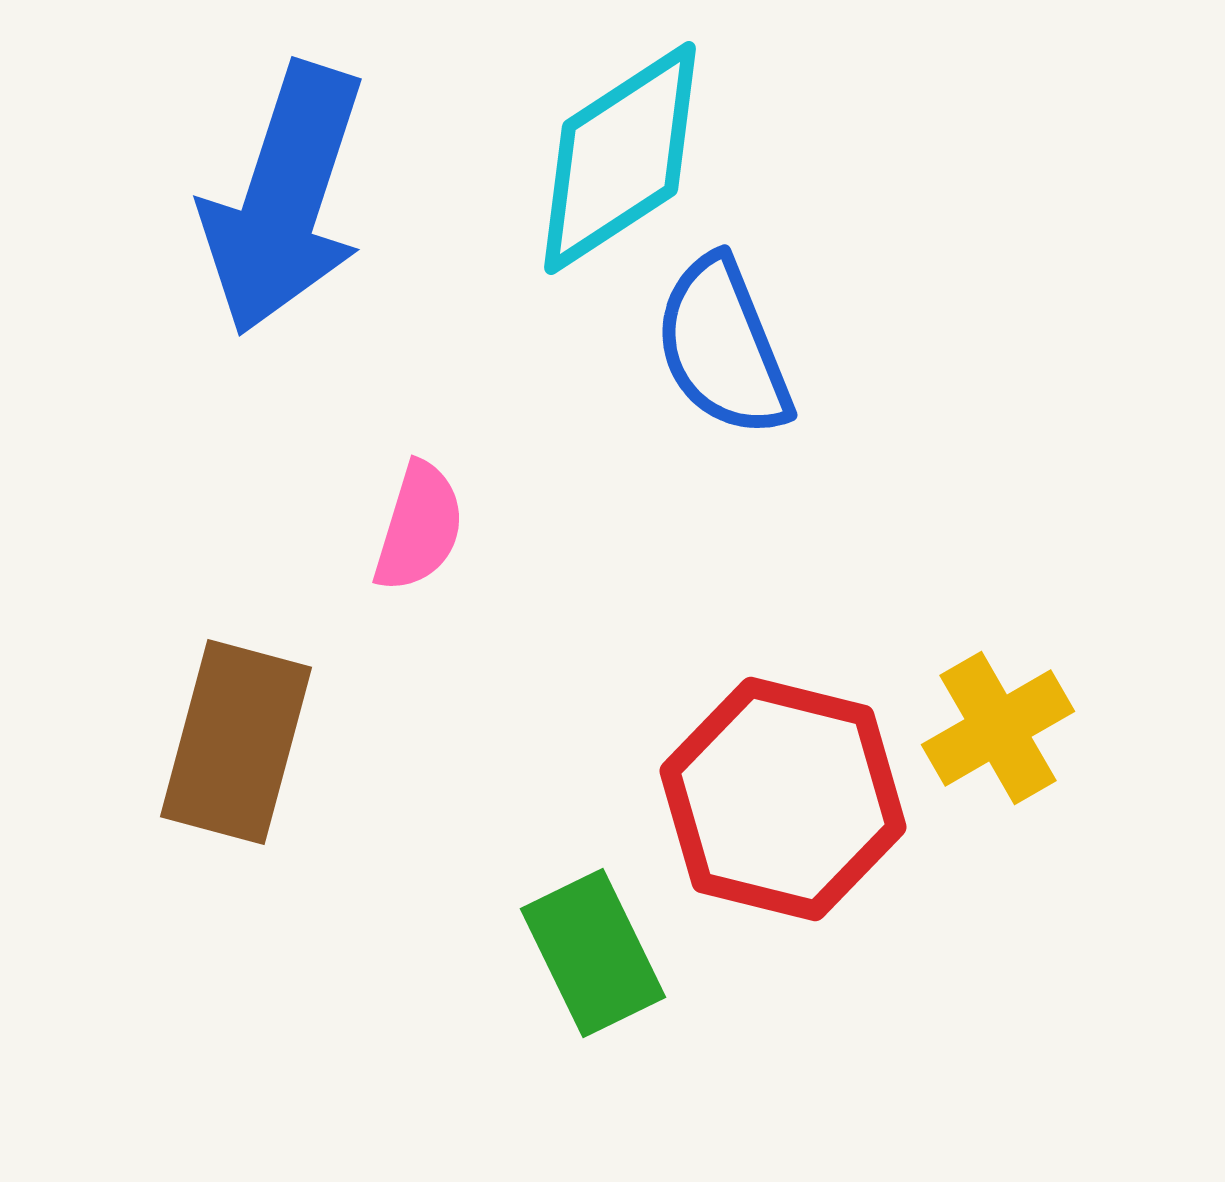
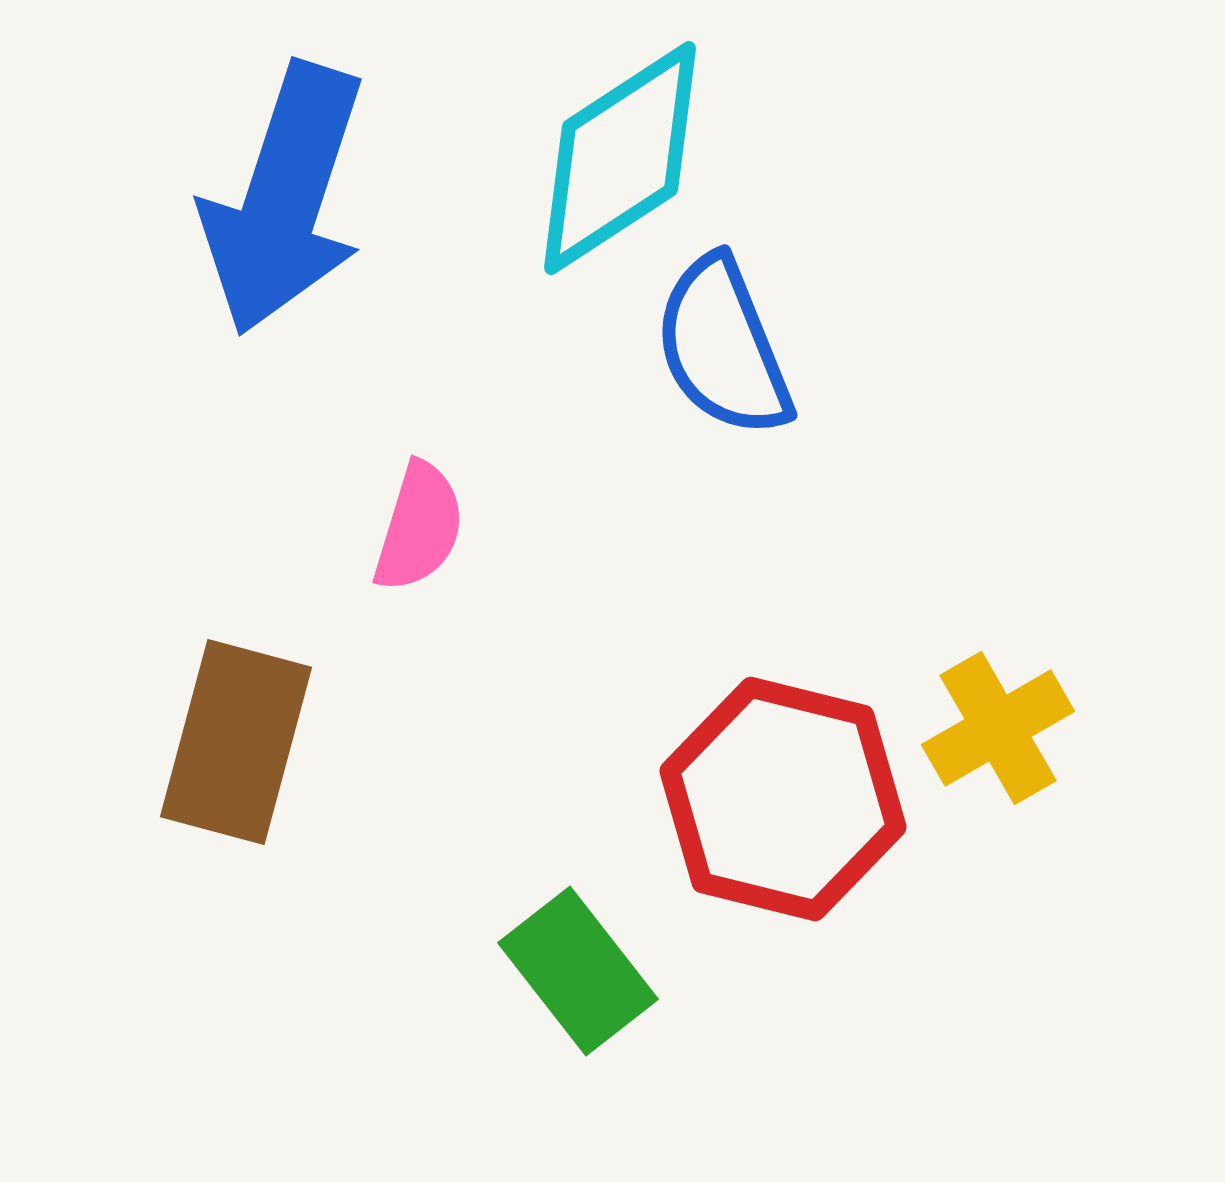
green rectangle: moved 15 px left, 18 px down; rotated 12 degrees counterclockwise
